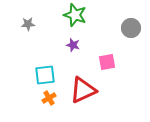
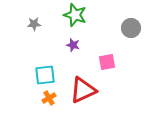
gray star: moved 6 px right
